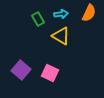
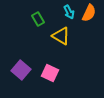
cyan arrow: moved 8 px right, 2 px up; rotated 72 degrees clockwise
